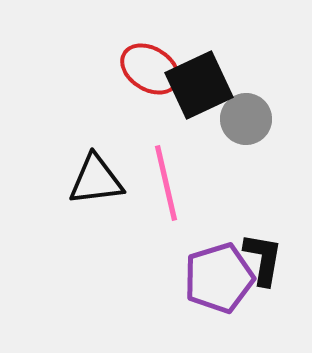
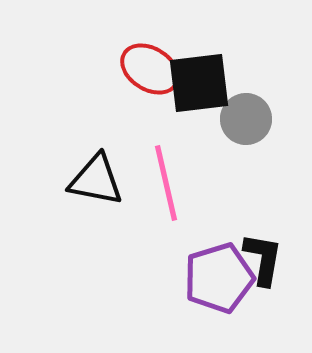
black square: moved 2 px up; rotated 18 degrees clockwise
black triangle: rotated 18 degrees clockwise
